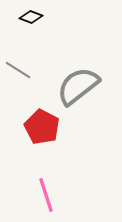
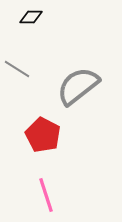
black diamond: rotated 20 degrees counterclockwise
gray line: moved 1 px left, 1 px up
red pentagon: moved 1 px right, 8 px down
